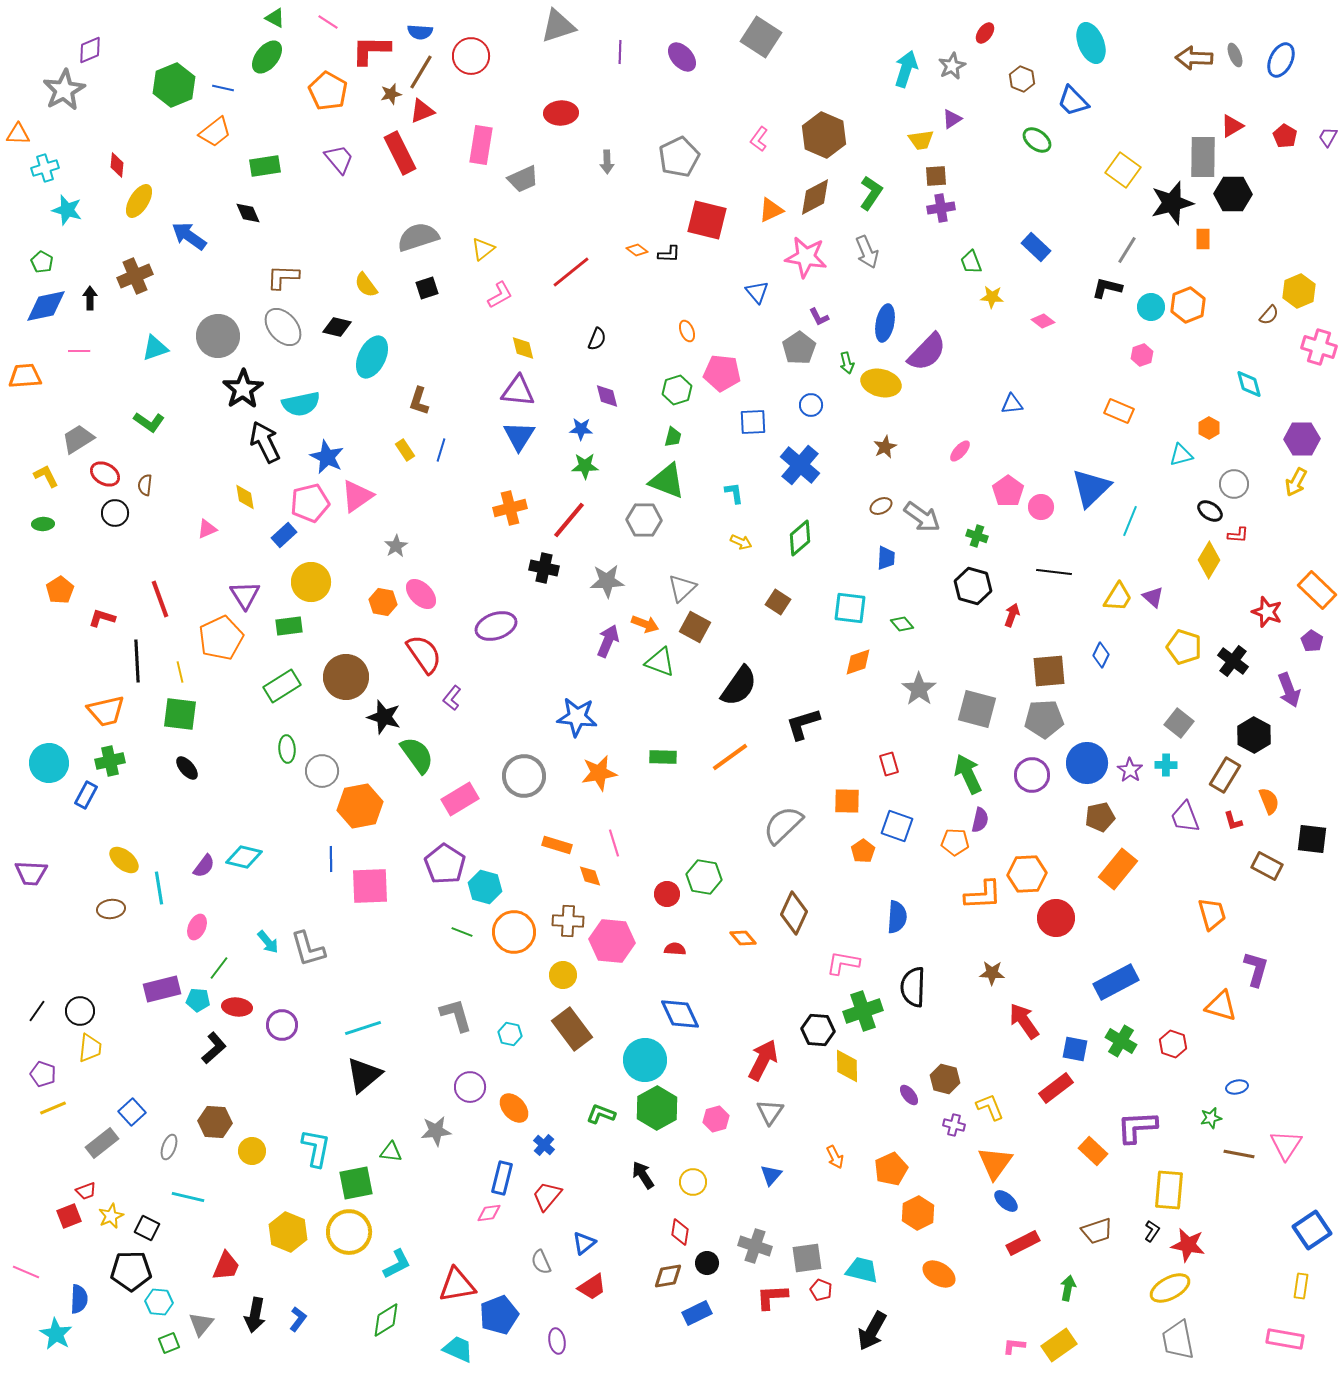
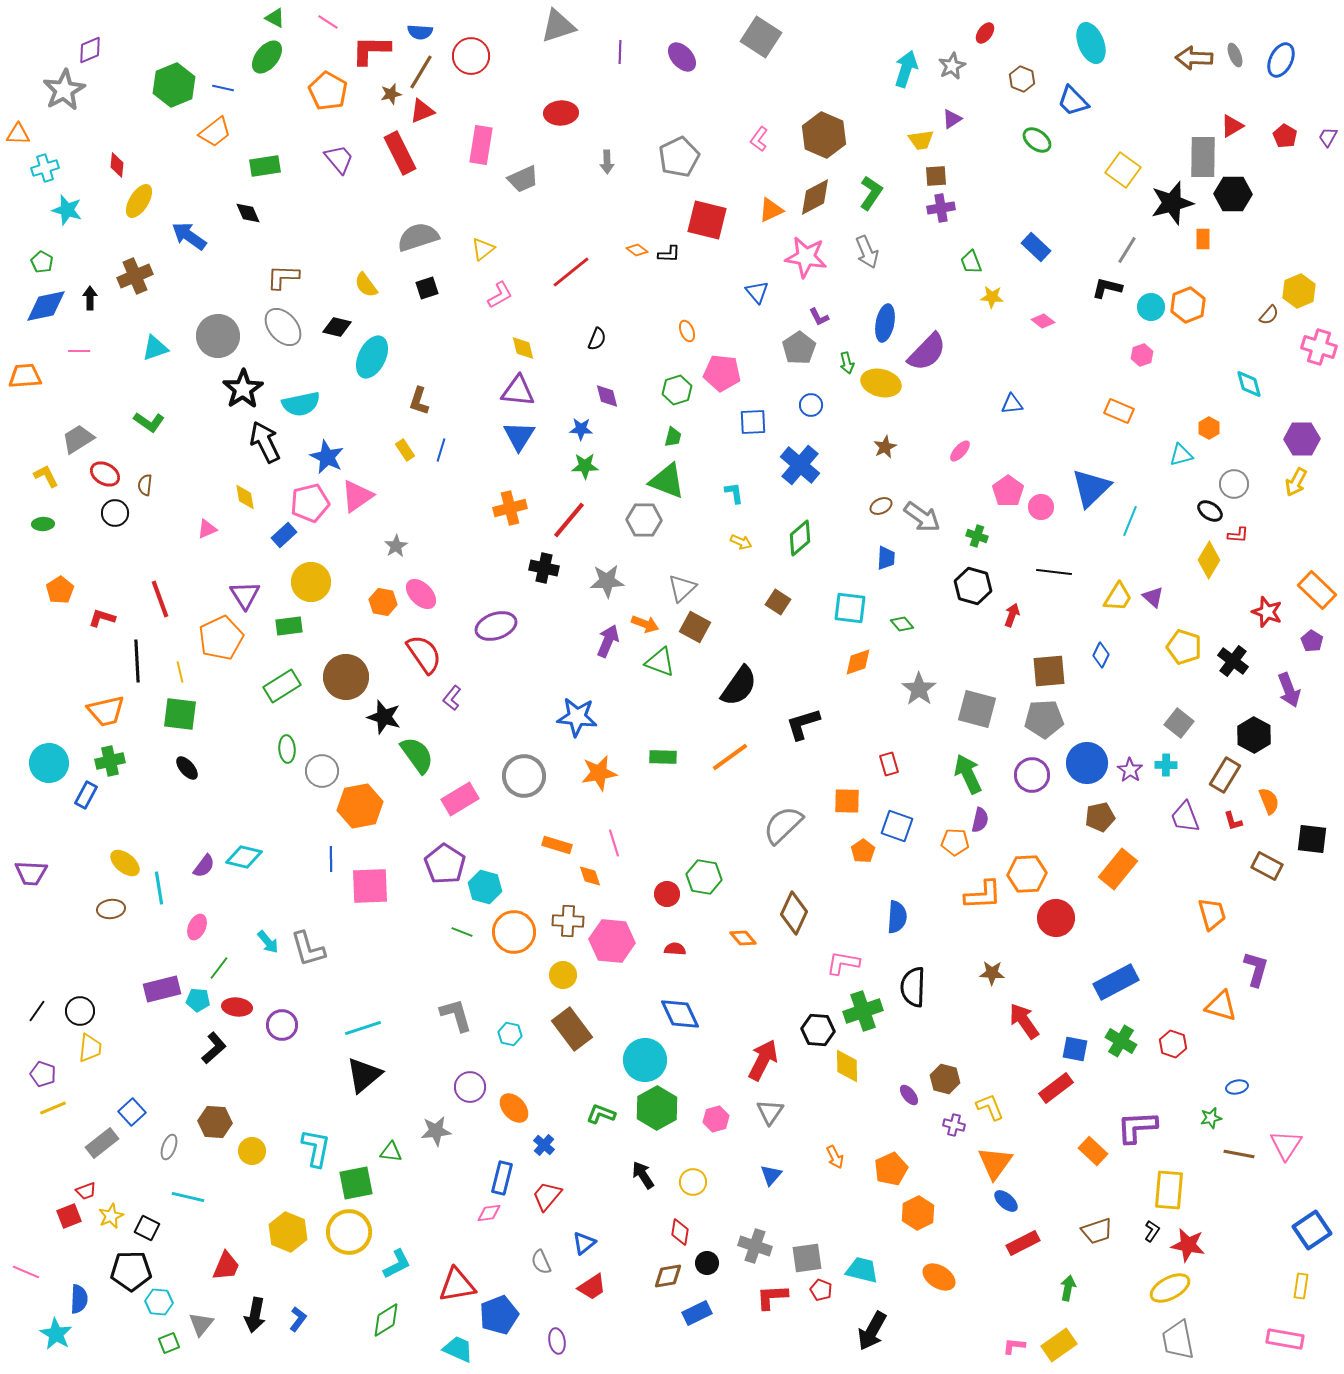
yellow ellipse at (124, 860): moved 1 px right, 3 px down
orange ellipse at (939, 1274): moved 3 px down
